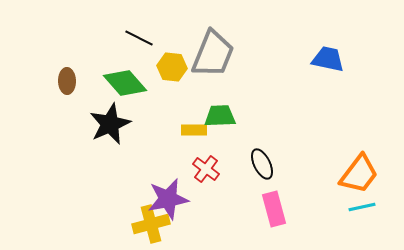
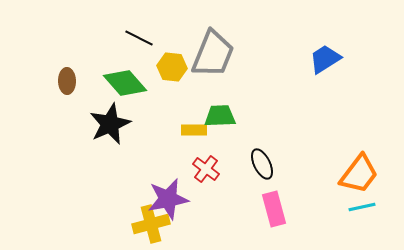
blue trapezoid: moved 3 px left; rotated 44 degrees counterclockwise
